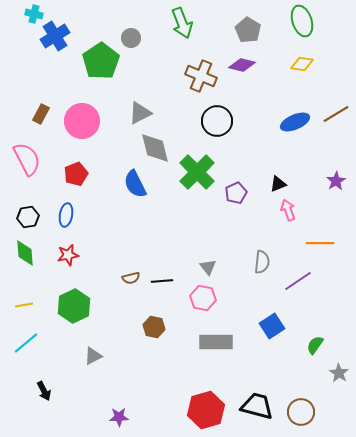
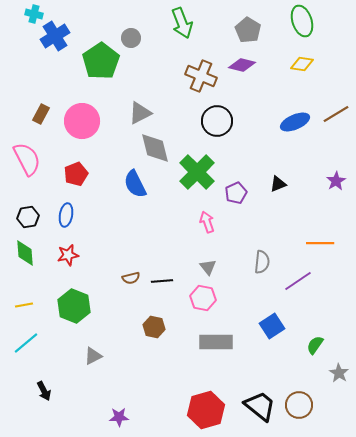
pink arrow at (288, 210): moved 81 px left, 12 px down
green hexagon at (74, 306): rotated 12 degrees counterclockwise
black trapezoid at (257, 406): moved 3 px right; rotated 24 degrees clockwise
brown circle at (301, 412): moved 2 px left, 7 px up
